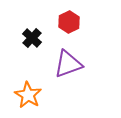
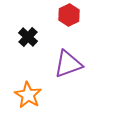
red hexagon: moved 7 px up
black cross: moved 4 px left, 1 px up
